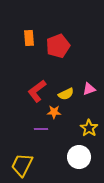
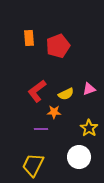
yellow trapezoid: moved 11 px right
